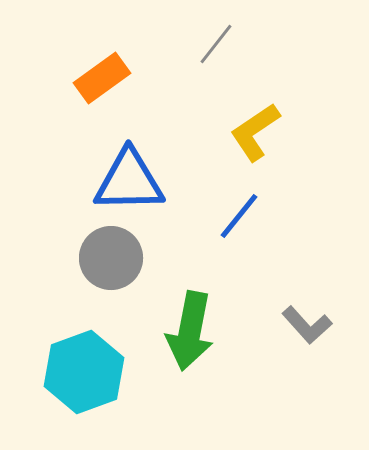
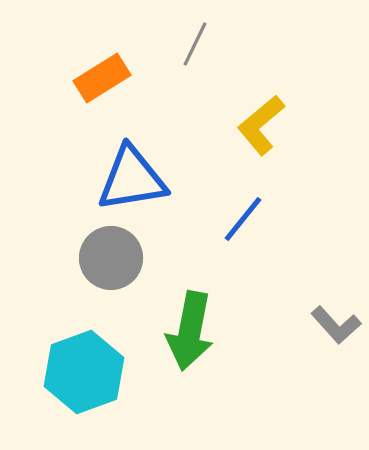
gray line: moved 21 px left; rotated 12 degrees counterclockwise
orange rectangle: rotated 4 degrees clockwise
yellow L-shape: moved 6 px right, 7 px up; rotated 6 degrees counterclockwise
blue triangle: moved 3 px right, 2 px up; rotated 8 degrees counterclockwise
blue line: moved 4 px right, 3 px down
gray L-shape: moved 29 px right
